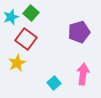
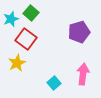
cyan star: moved 2 px down
